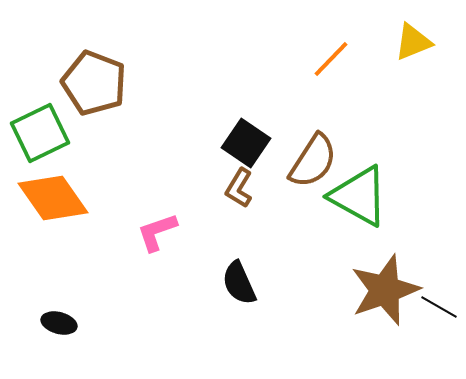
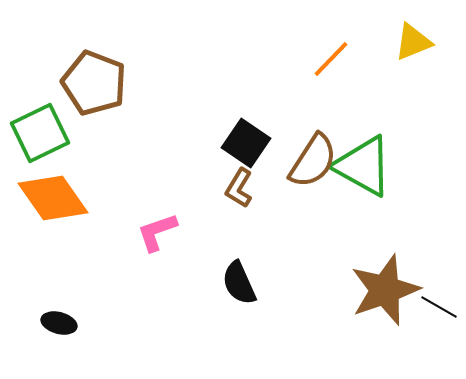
green triangle: moved 4 px right, 30 px up
